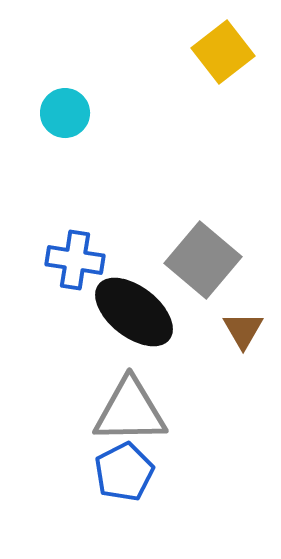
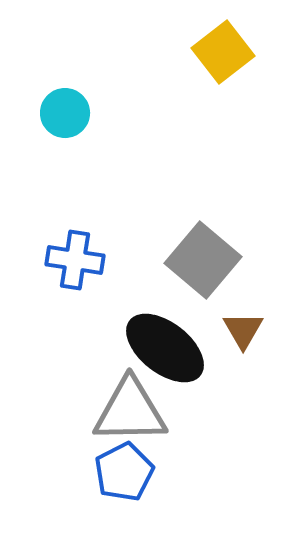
black ellipse: moved 31 px right, 36 px down
